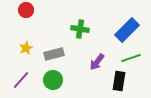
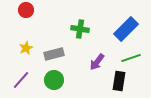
blue rectangle: moved 1 px left, 1 px up
green circle: moved 1 px right
